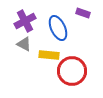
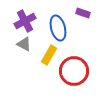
blue ellipse: rotated 10 degrees clockwise
yellow rectangle: rotated 66 degrees counterclockwise
red circle: moved 2 px right
